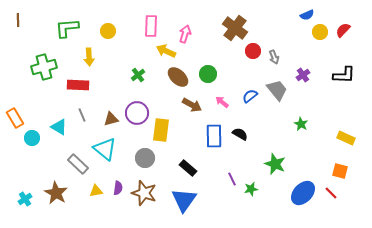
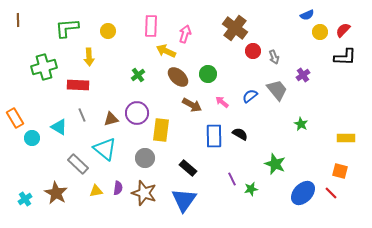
black L-shape at (344, 75): moved 1 px right, 18 px up
yellow rectangle at (346, 138): rotated 24 degrees counterclockwise
